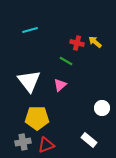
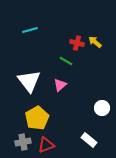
yellow pentagon: rotated 30 degrees counterclockwise
